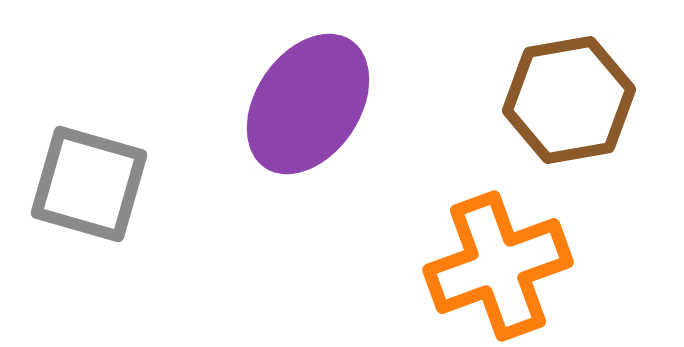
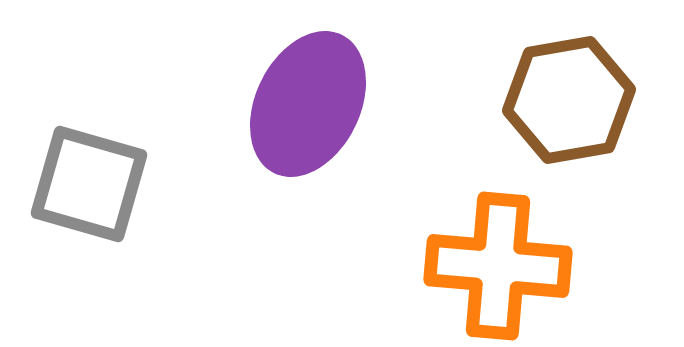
purple ellipse: rotated 8 degrees counterclockwise
orange cross: rotated 25 degrees clockwise
